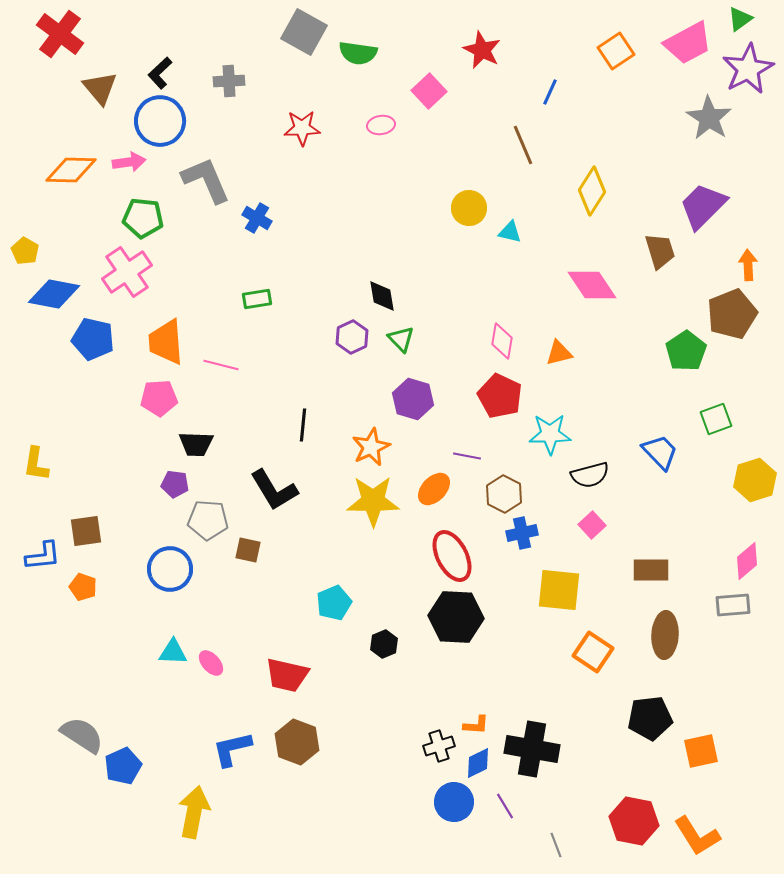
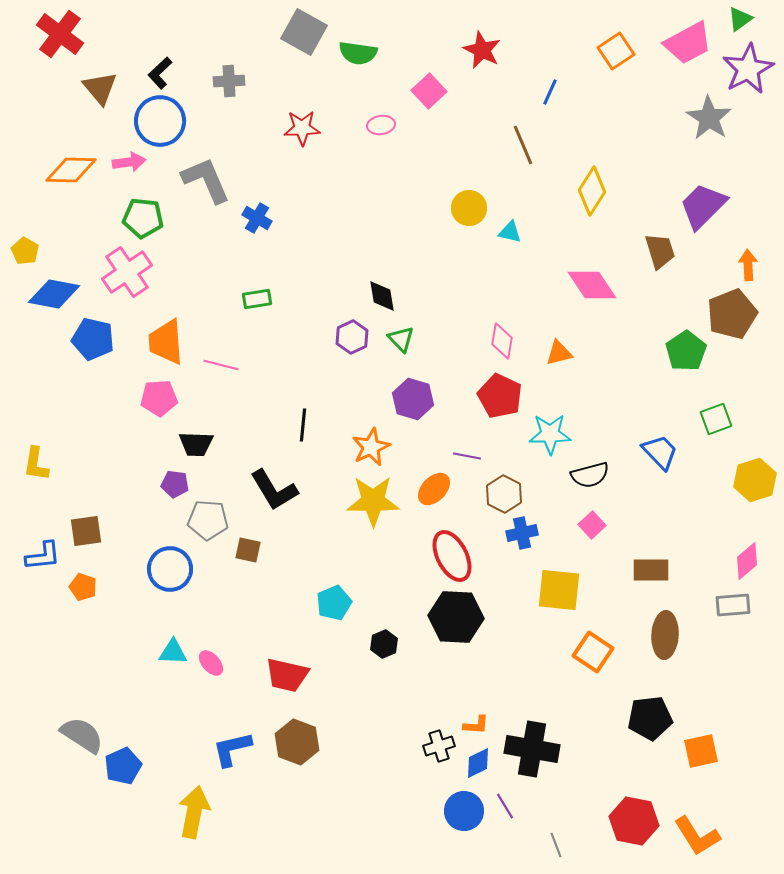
blue circle at (454, 802): moved 10 px right, 9 px down
